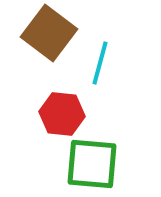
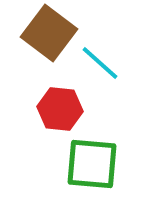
cyan line: rotated 63 degrees counterclockwise
red hexagon: moved 2 px left, 5 px up
